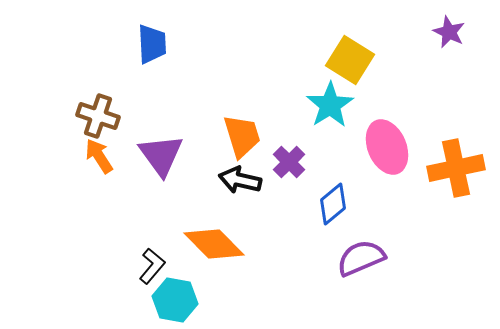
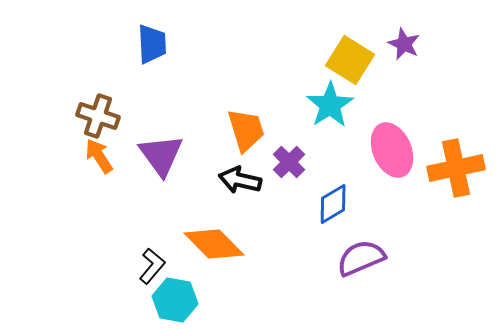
purple star: moved 45 px left, 12 px down
orange trapezoid: moved 4 px right, 6 px up
pink ellipse: moved 5 px right, 3 px down
blue diamond: rotated 9 degrees clockwise
